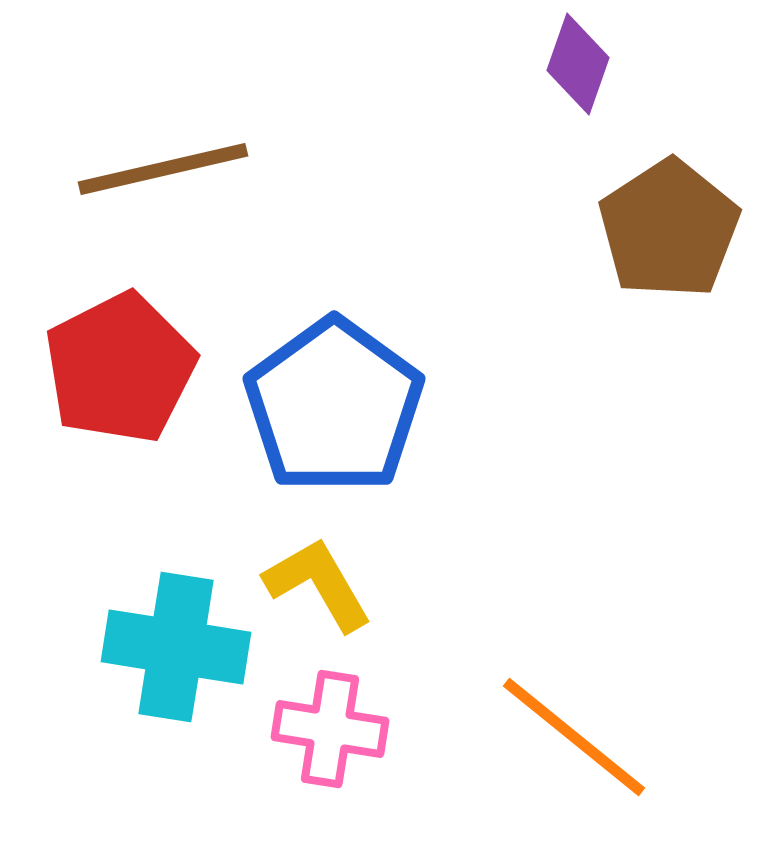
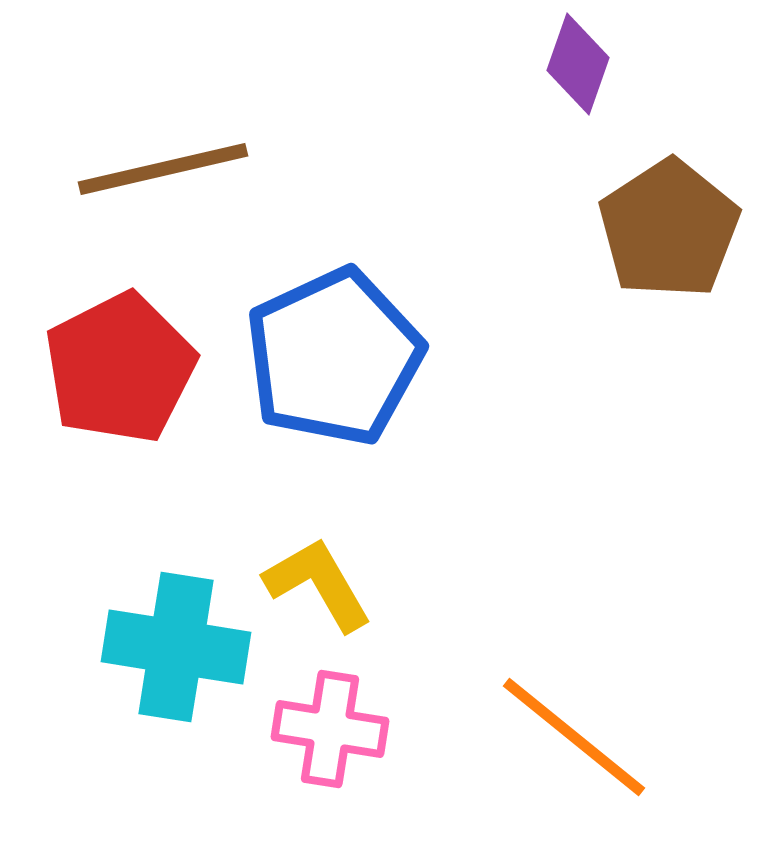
blue pentagon: moved 49 px up; rotated 11 degrees clockwise
